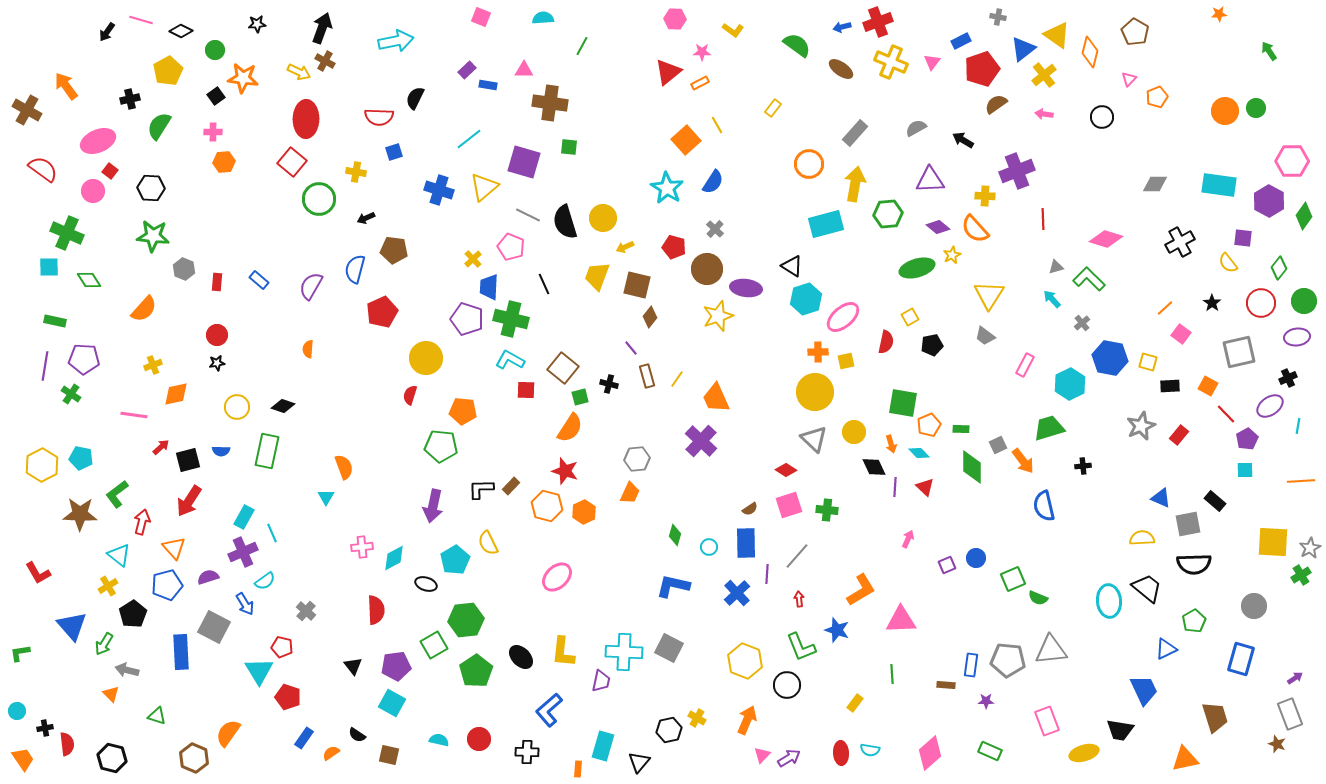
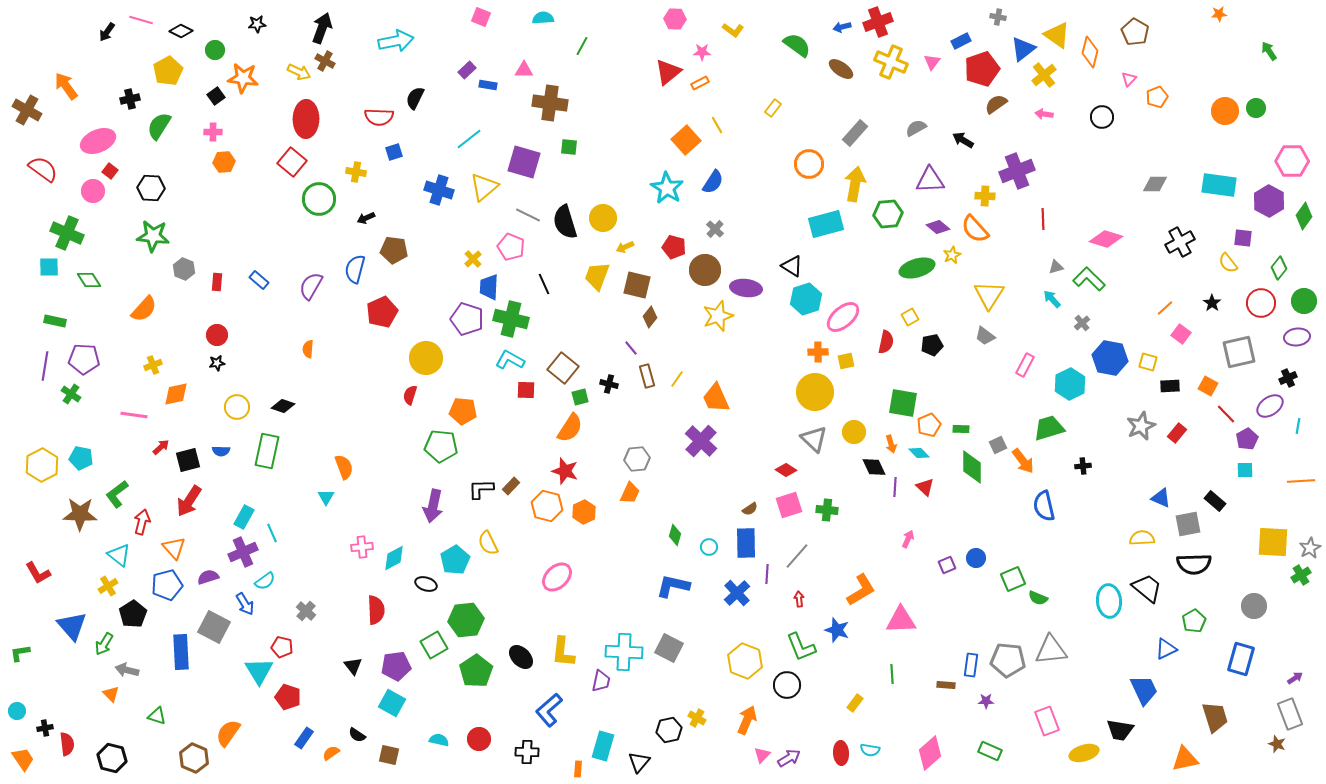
brown circle at (707, 269): moved 2 px left, 1 px down
red rectangle at (1179, 435): moved 2 px left, 2 px up
